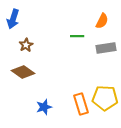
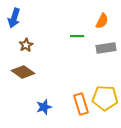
blue arrow: moved 1 px right, 1 px up
